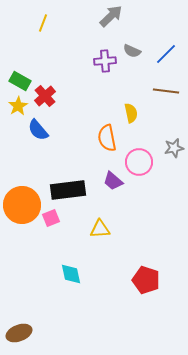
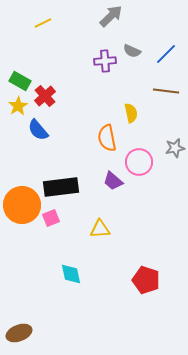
yellow line: rotated 42 degrees clockwise
gray star: moved 1 px right
black rectangle: moved 7 px left, 3 px up
